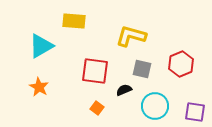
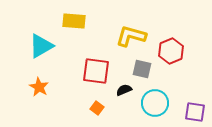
red hexagon: moved 10 px left, 13 px up
red square: moved 1 px right
cyan circle: moved 3 px up
